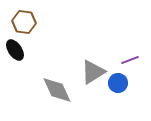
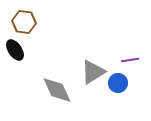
purple line: rotated 12 degrees clockwise
